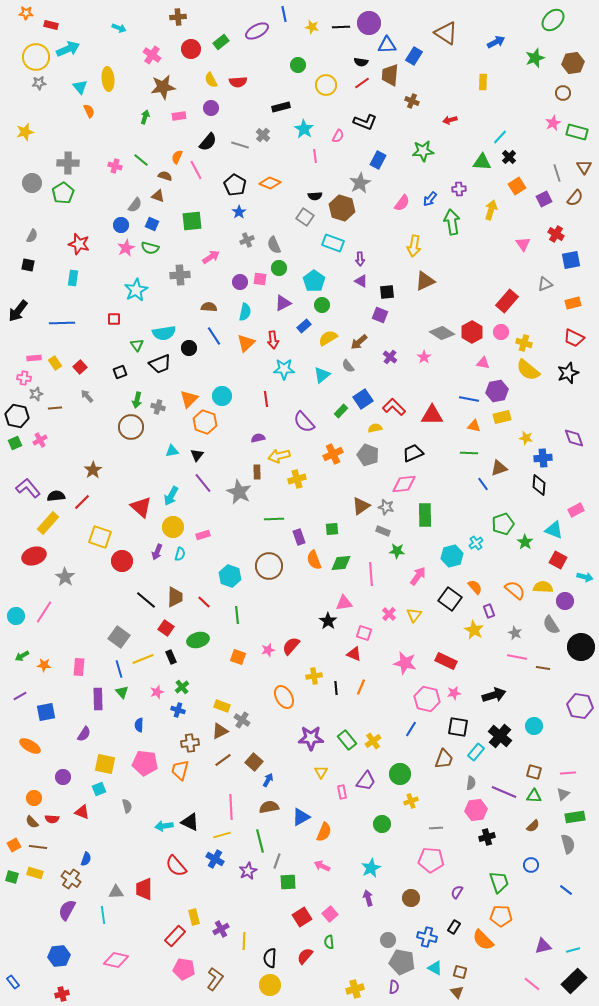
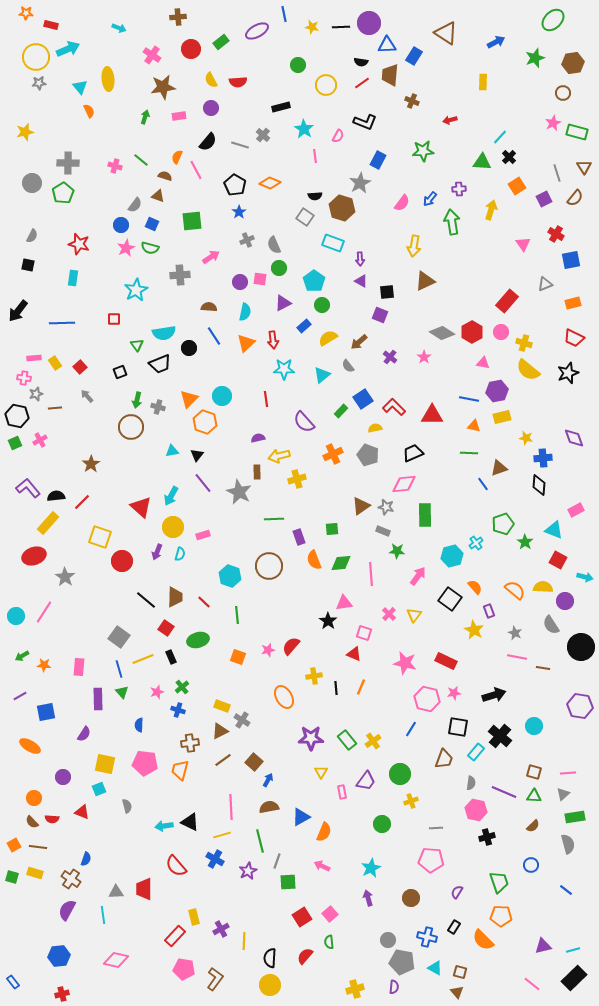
brown star at (93, 470): moved 2 px left, 6 px up
pink hexagon at (476, 810): rotated 20 degrees clockwise
black rectangle at (574, 981): moved 3 px up
